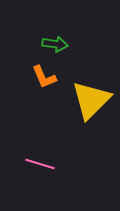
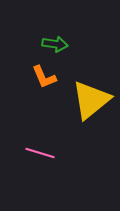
yellow triangle: rotated 6 degrees clockwise
pink line: moved 11 px up
